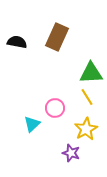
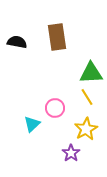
brown rectangle: rotated 32 degrees counterclockwise
purple star: rotated 18 degrees clockwise
